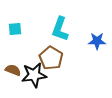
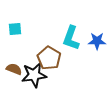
cyan L-shape: moved 11 px right, 9 px down
brown pentagon: moved 2 px left
brown semicircle: moved 1 px right, 1 px up
